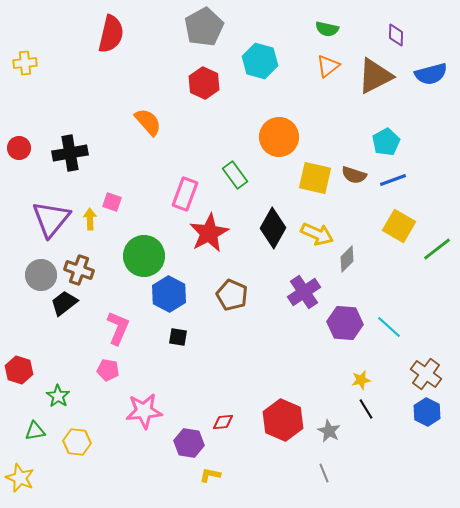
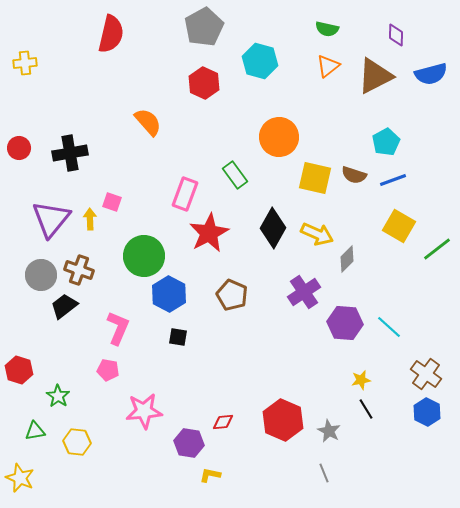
black trapezoid at (64, 303): moved 3 px down
